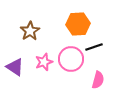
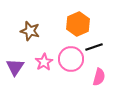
orange hexagon: rotated 20 degrees counterclockwise
brown star: rotated 24 degrees counterclockwise
pink star: rotated 12 degrees counterclockwise
purple triangle: rotated 30 degrees clockwise
pink semicircle: moved 1 px right, 3 px up
